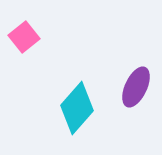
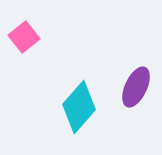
cyan diamond: moved 2 px right, 1 px up
